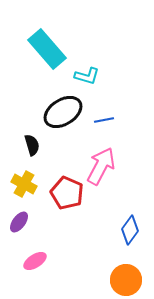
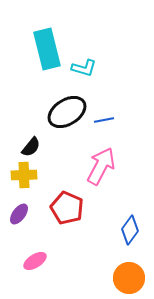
cyan rectangle: rotated 27 degrees clockwise
cyan L-shape: moved 3 px left, 8 px up
black ellipse: moved 4 px right
black semicircle: moved 1 px left, 2 px down; rotated 55 degrees clockwise
yellow cross: moved 9 px up; rotated 30 degrees counterclockwise
red pentagon: moved 15 px down
purple ellipse: moved 8 px up
orange circle: moved 3 px right, 2 px up
